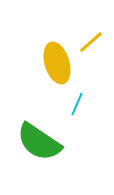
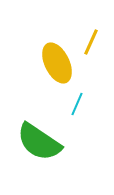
yellow line: rotated 24 degrees counterclockwise
yellow ellipse: rotated 9 degrees counterclockwise
